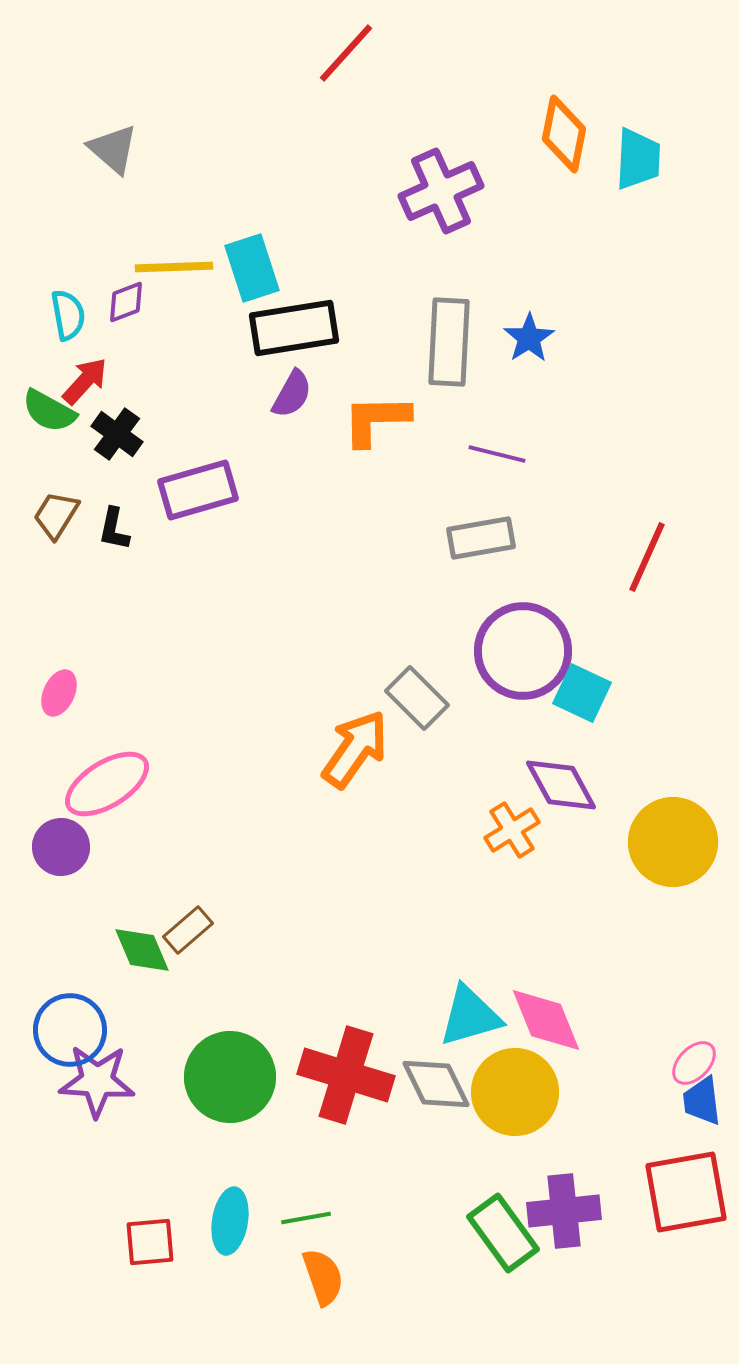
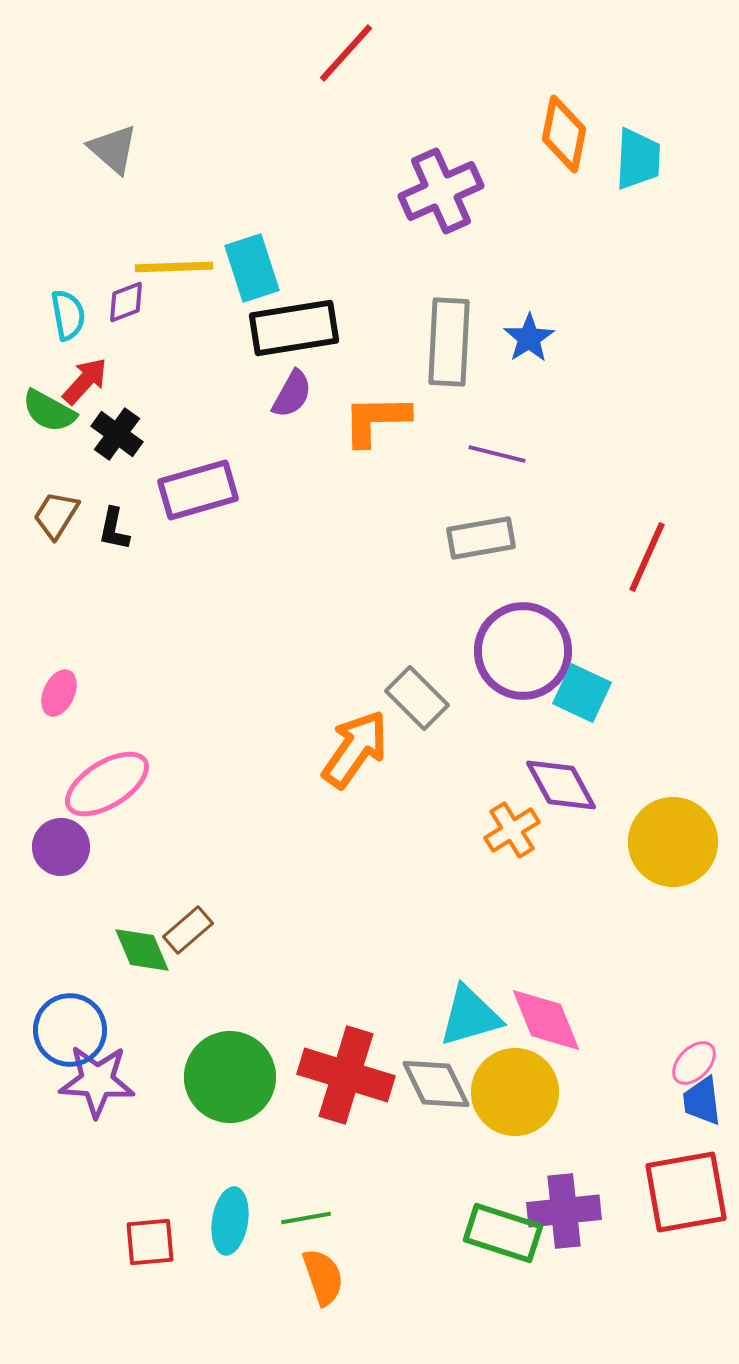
green rectangle at (503, 1233): rotated 36 degrees counterclockwise
